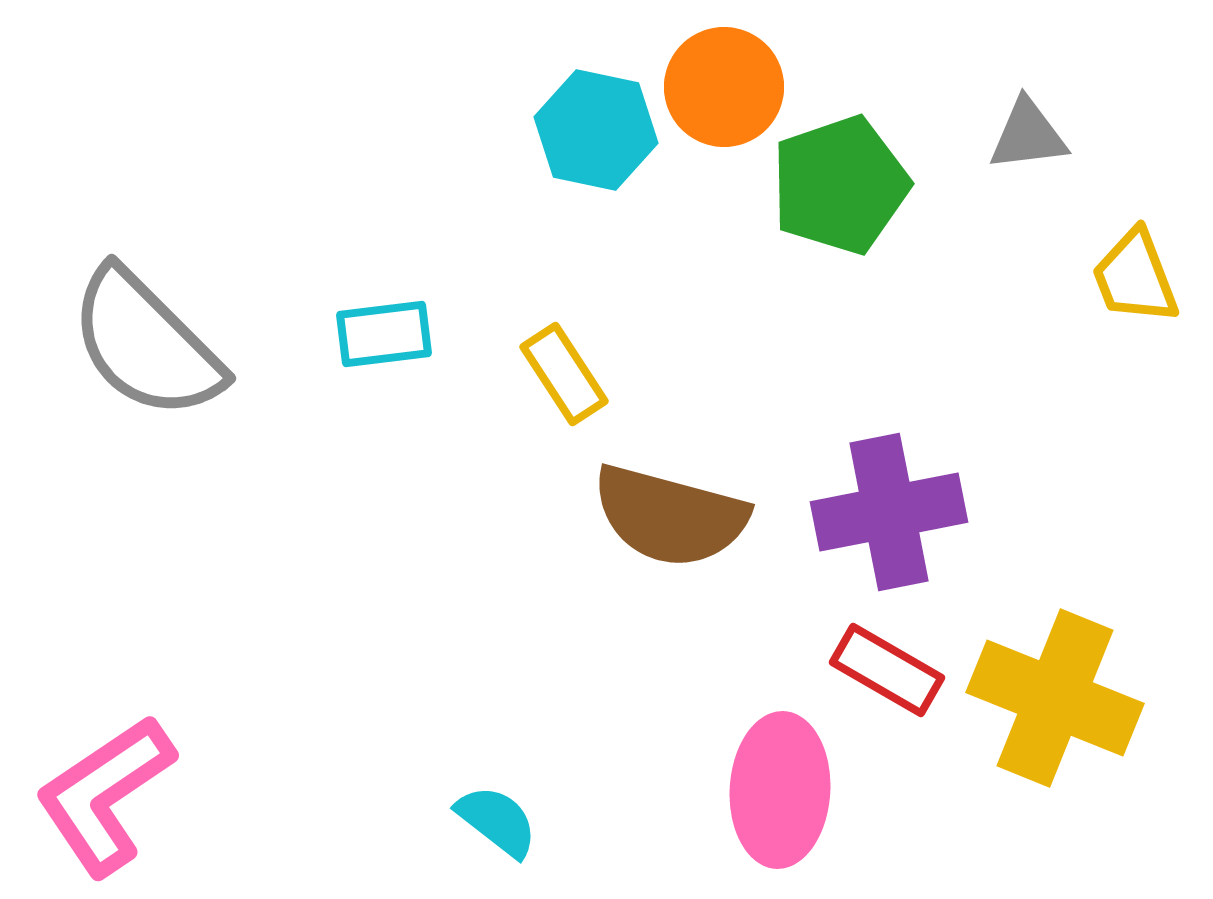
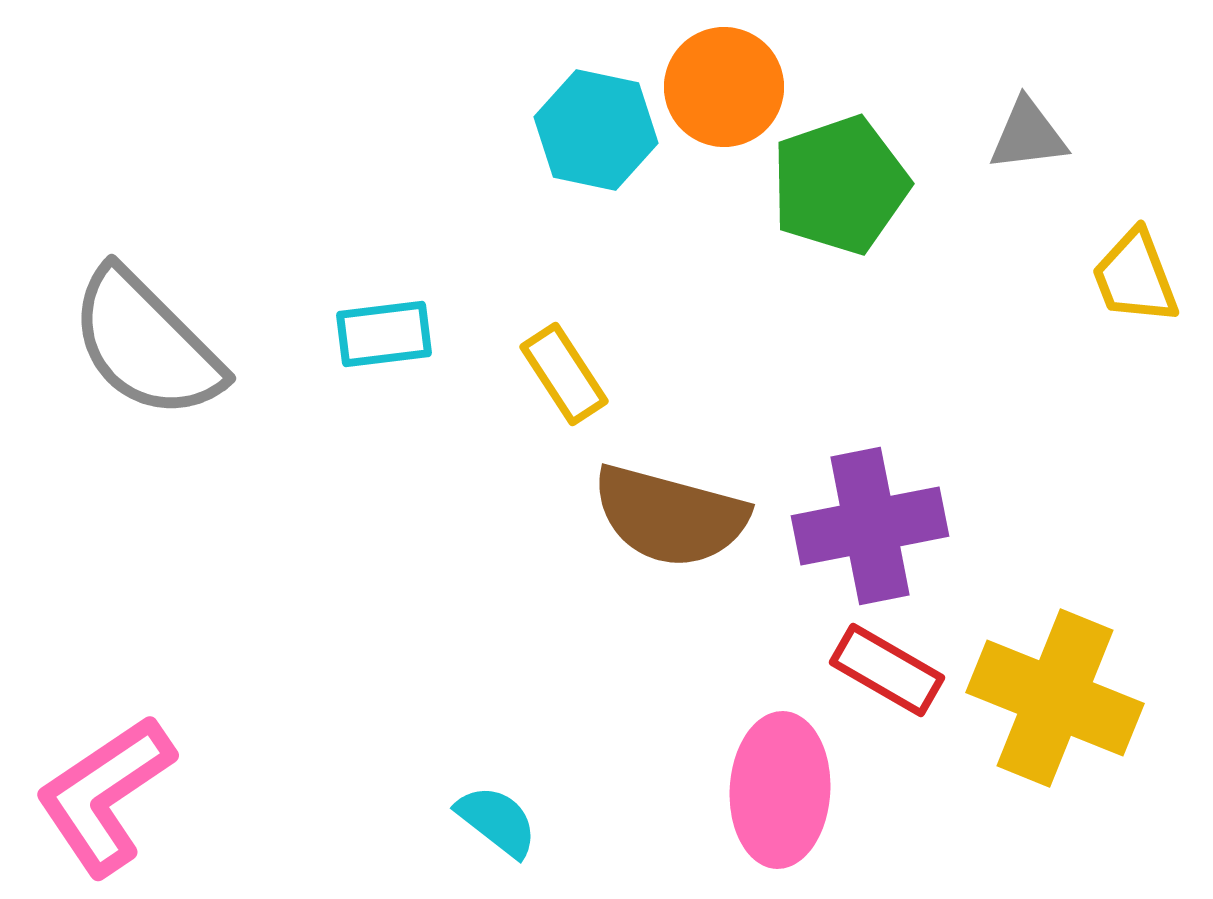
purple cross: moved 19 px left, 14 px down
